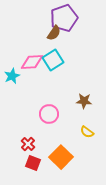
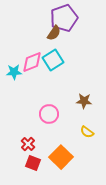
pink diamond: rotated 20 degrees counterclockwise
cyan star: moved 2 px right, 4 px up; rotated 21 degrees clockwise
